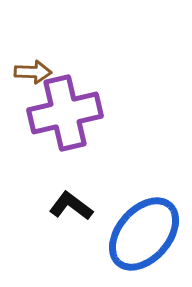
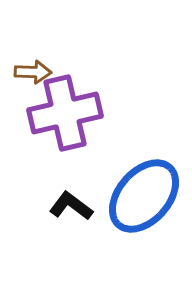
blue ellipse: moved 38 px up
